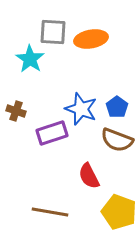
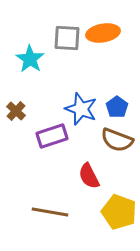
gray square: moved 14 px right, 6 px down
orange ellipse: moved 12 px right, 6 px up
brown cross: rotated 24 degrees clockwise
purple rectangle: moved 3 px down
